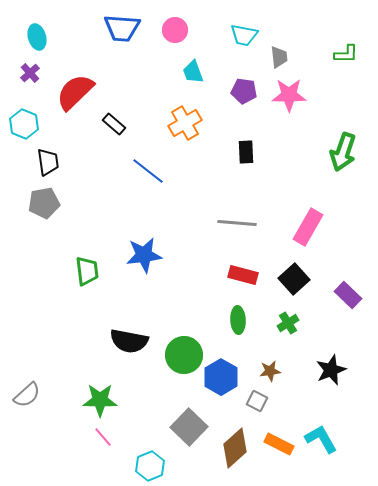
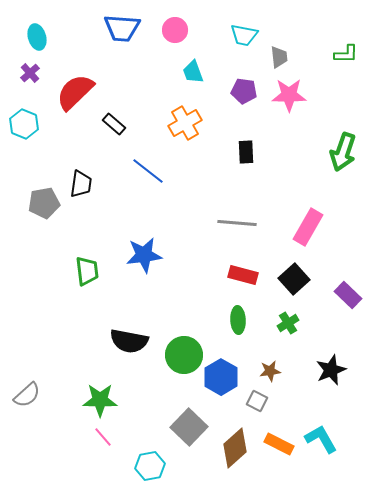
black trapezoid at (48, 162): moved 33 px right, 22 px down; rotated 16 degrees clockwise
cyan hexagon at (150, 466): rotated 12 degrees clockwise
